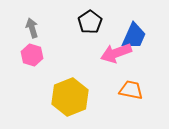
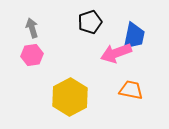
black pentagon: rotated 15 degrees clockwise
blue trapezoid: rotated 12 degrees counterclockwise
pink hexagon: rotated 25 degrees counterclockwise
yellow hexagon: rotated 6 degrees counterclockwise
